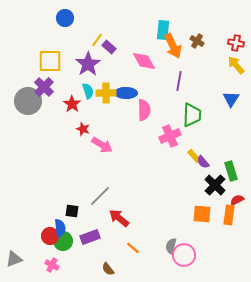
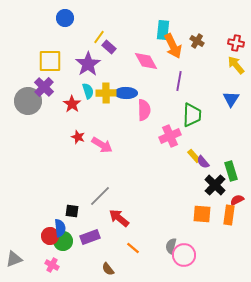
yellow line at (97, 40): moved 2 px right, 3 px up
pink diamond at (144, 61): moved 2 px right
red star at (83, 129): moved 5 px left, 8 px down
